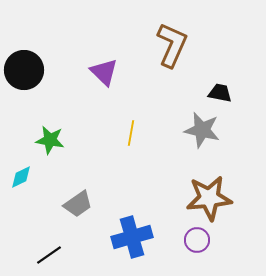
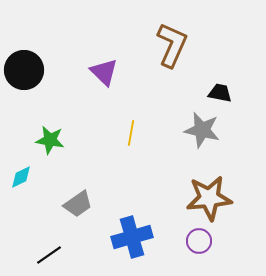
purple circle: moved 2 px right, 1 px down
